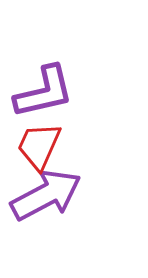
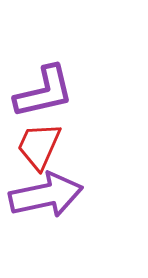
purple arrow: rotated 16 degrees clockwise
